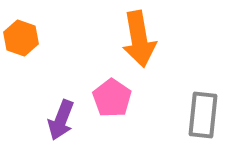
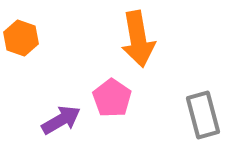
orange arrow: moved 1 px left
gray rectangle: rotated 21 degrees counterclockwise
purple arrow: rotated 141 degrees counterclockwise
